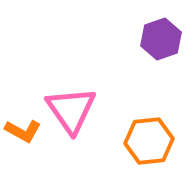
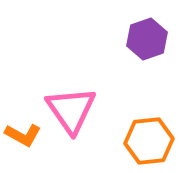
purple hexagon: moved 14 px left
orange L-shape: moved 4 px down
